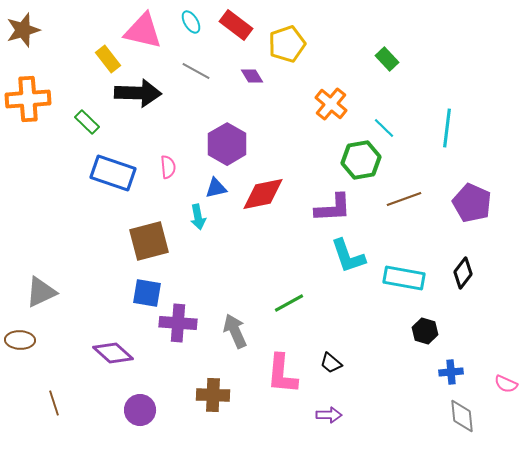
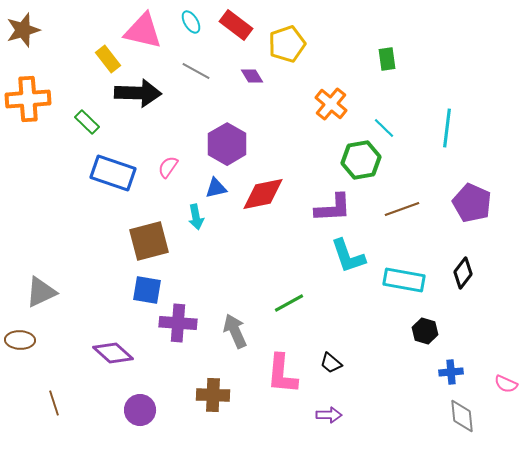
green rectangle at (387, 59): rotated 35 degrees clockwise
pink semicircle at (168, 167): rotated 140 degrees counterclockwise
brown line at (404, 199): moved 2 px left, 10 px down
cyan arrow at (198, 217): moved 2 px left
cyan rectangle at (404, 278): moved 2 px down
blue square at (147, 293): moved 3 px up
